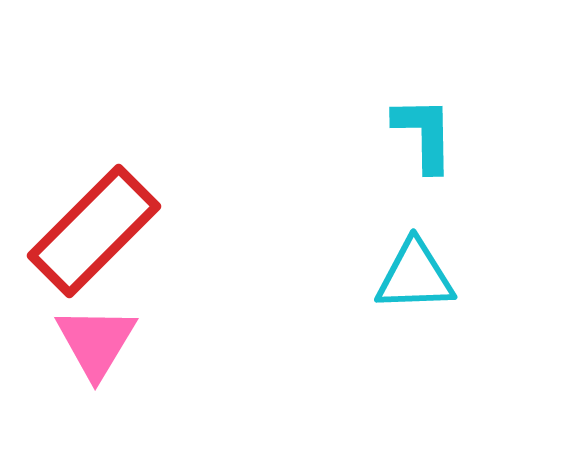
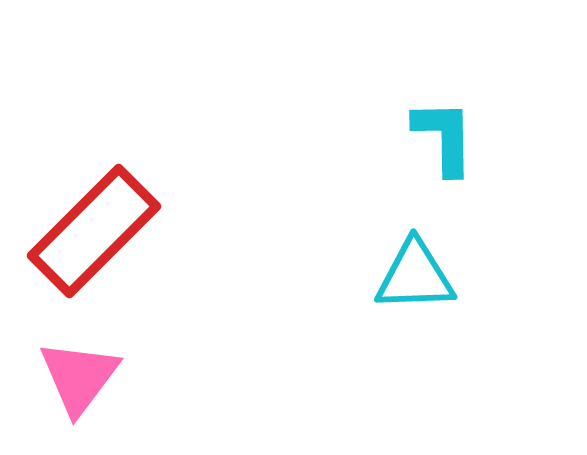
cyan L-shape: moved 20 px right, 3 px down
pink triangle: moved 17 px left, 35 px down; rotated 6 degrees clockwise
